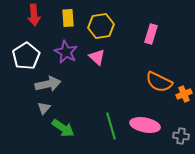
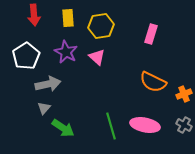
orange semicircle: moved 6 px left
gray cross: moved 3 px right, 11 px up; rotated 21 degrees clockwise
